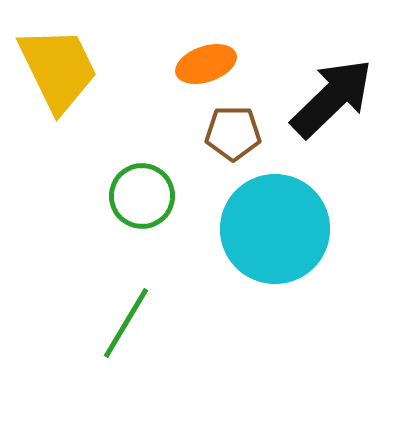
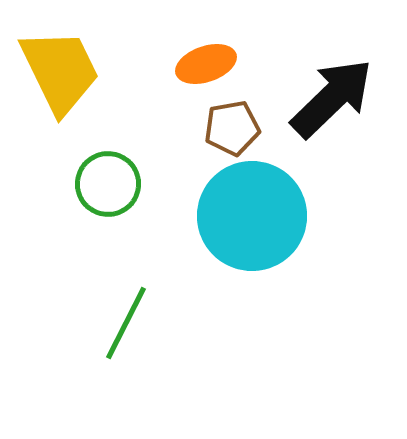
yellow trapezoid: moved 2 px right, 2 px down
brown pentagon: moved 1 px left, 5 px up; rotated 10 degrees counterclockwise
green circle: moved 34 px left, 12 px up
cyan circle: moved 23 px left, 13 px up
green line: rotated 4 degrees counterclockwise
